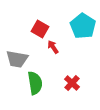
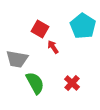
green semicircle: rotated 20 degrees counterclockwise
